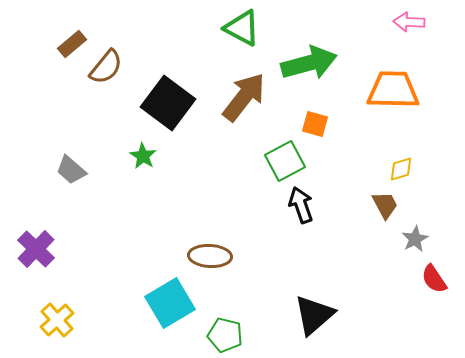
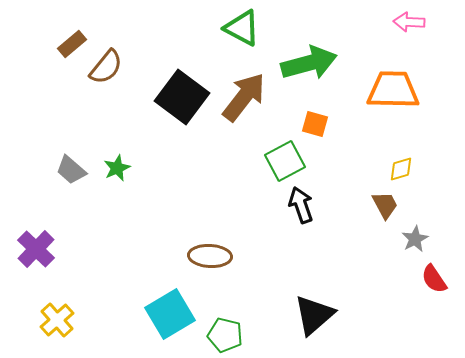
black square: moved 14 px right, 6 px up
green star: moved 26 px left, 12 px down; rotated 16 degrees clockwise
cyan square: moved 11 px down
